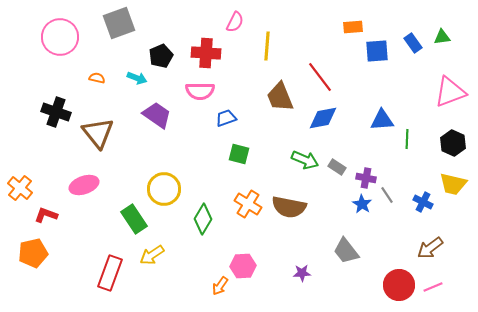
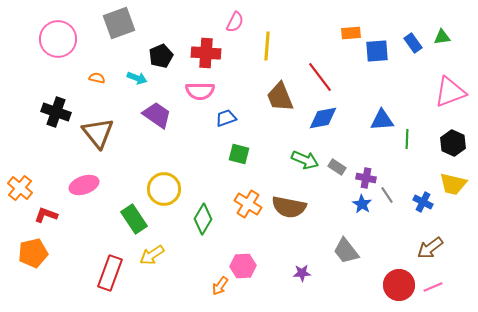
orange rectangle at (353, 27): moved 2 px left, 6 px down
pink circle at (60, 37): moved 2 px left, 2 px down
